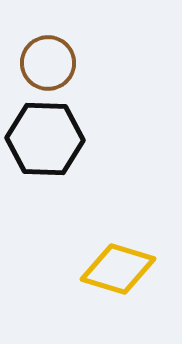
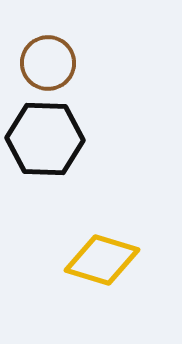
yellow diamond: moved 16 px left, 9 px up
